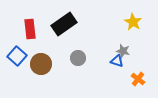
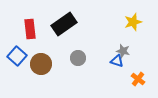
yellow star: rotated 24 degrees clockwise
